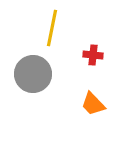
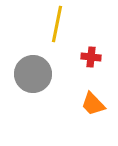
yellow line: moved 5 px right, 4 px up
red cross: moved 2 px left, 2 px down
